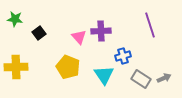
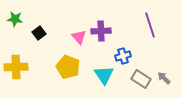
gray arrow: rotated 112 degrees counterclockwise
